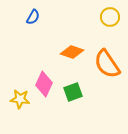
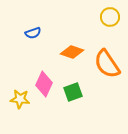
blue semicircle: moved 16 px down; rotated 42 degrees clockwise
